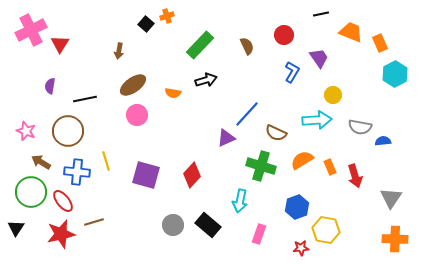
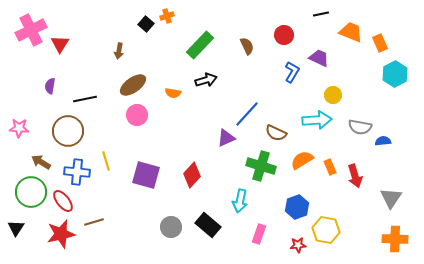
purple trapezoid at (319, 58): rotated 30 degrees counterclockwise
pink star at (26, 131): moved 7 px left, 3 px up; rotated 18 degrees counterclockwise
gray circle at (173, 225): moved 2 px left, 2 px down
red star at (301, 248): moved 3 px left, 3 px up
